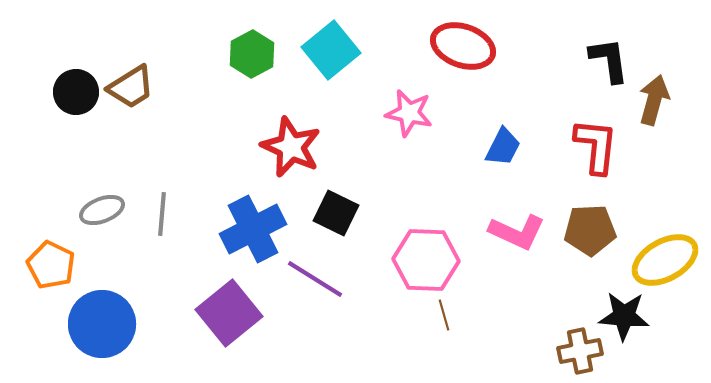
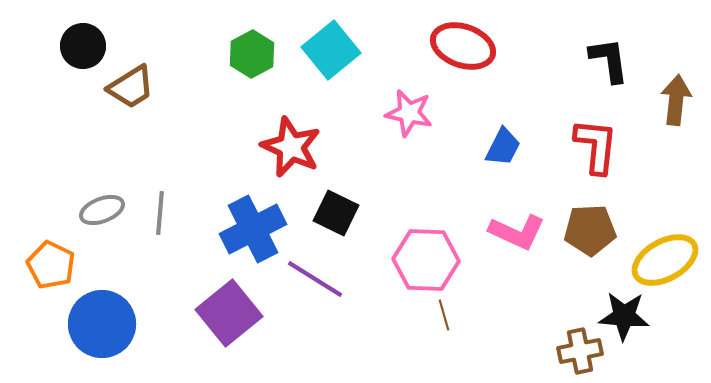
black circle: moved 7 px right, 46 px up
brown arrow: moved 22 px right; rotated 9 degrees counterclockwise
gray line: moved 2 px left, 1 px up
